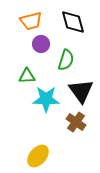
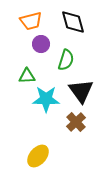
brown cross: rotated 12 degrees clockwise
